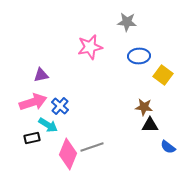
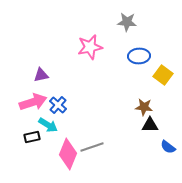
blue cross: moved 2 px left, 1 px up
black rectangle: moved 1 px up
